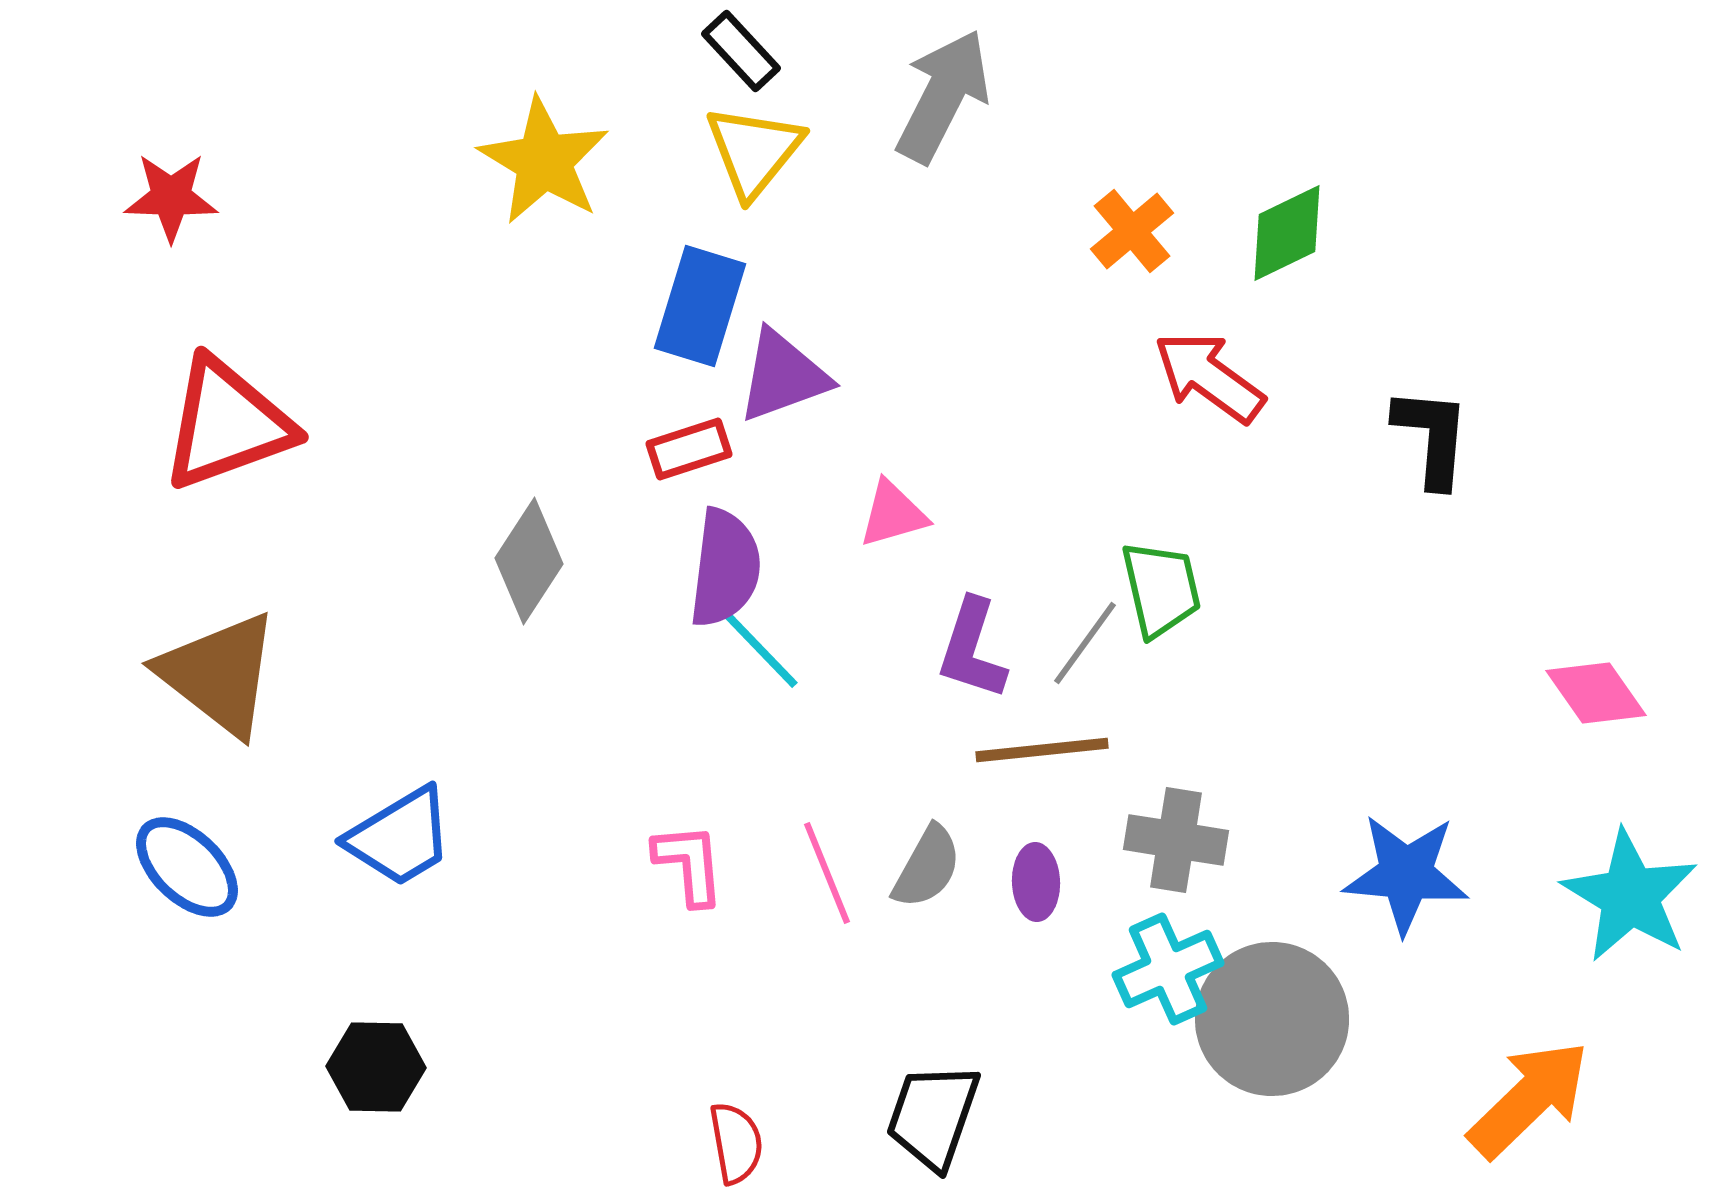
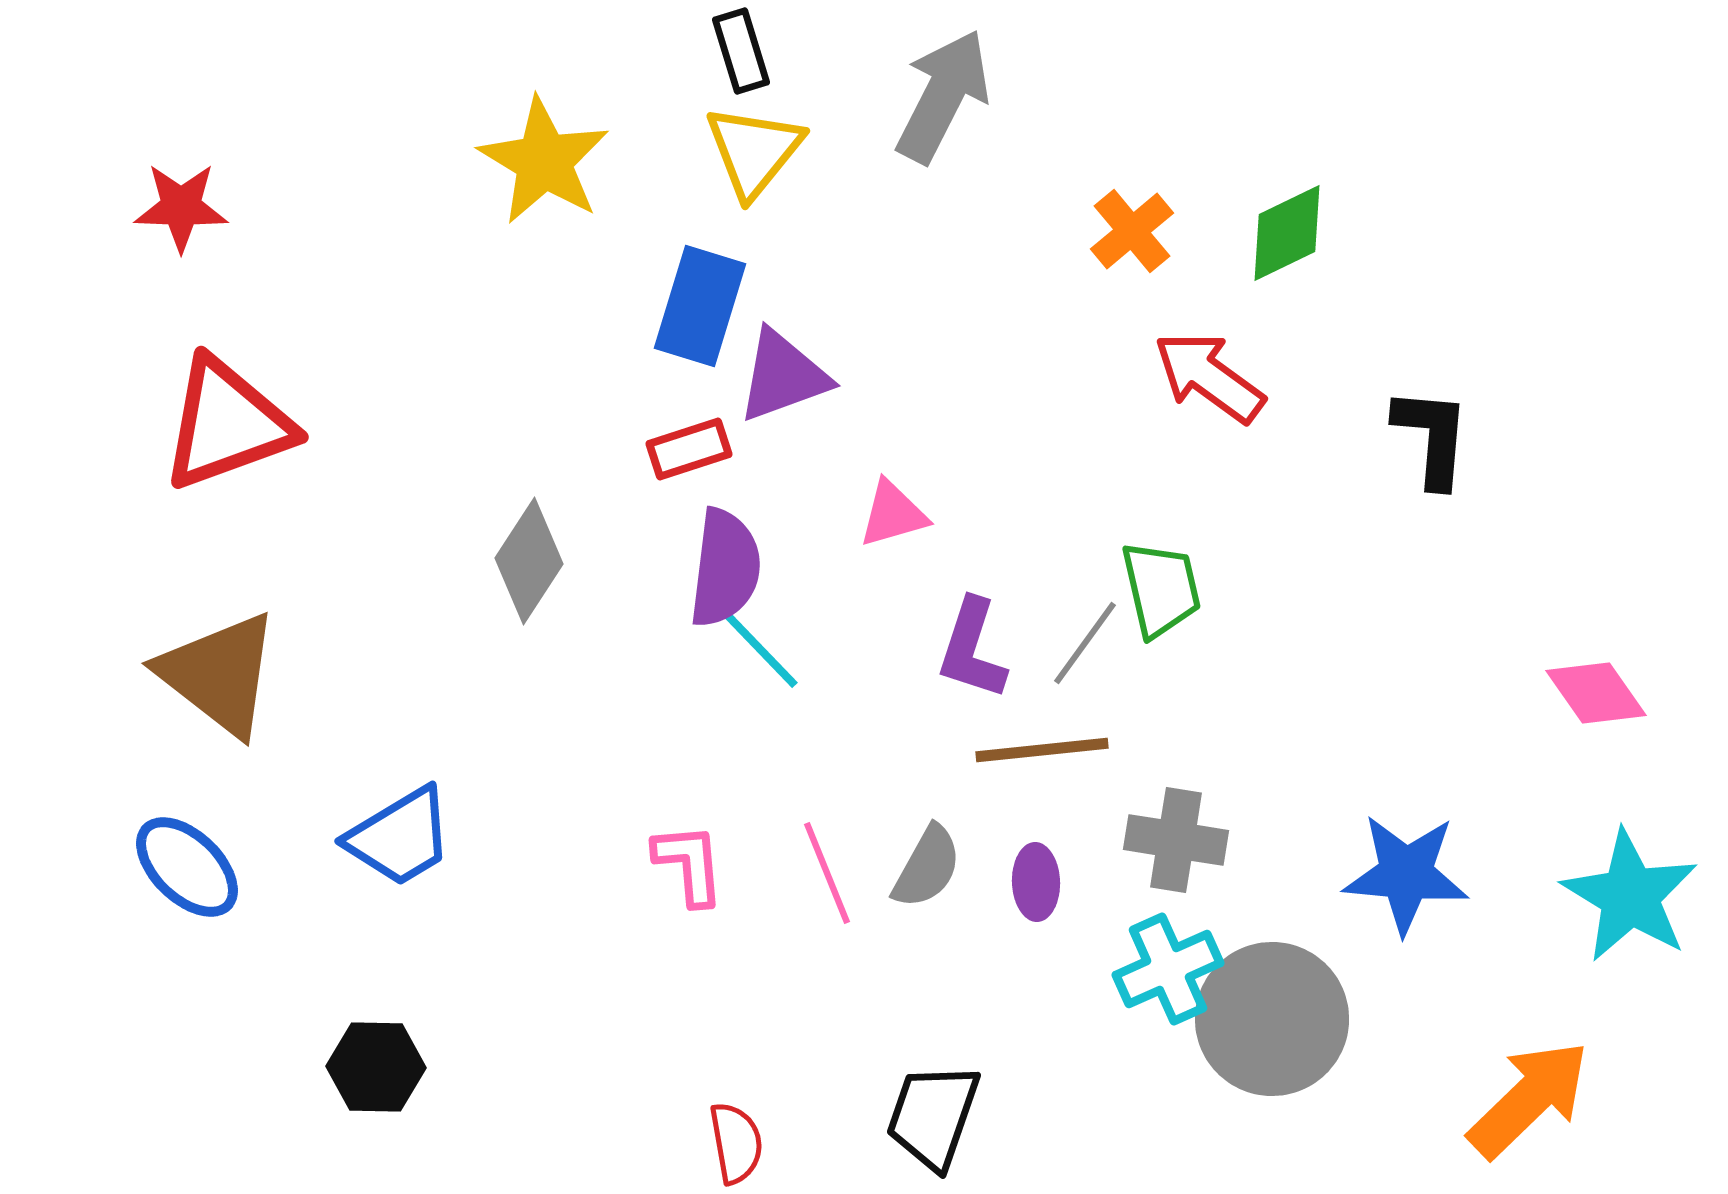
black rectangle: rotated 26 degrees clockwise
red star: moved 10 px right, 10 px down
